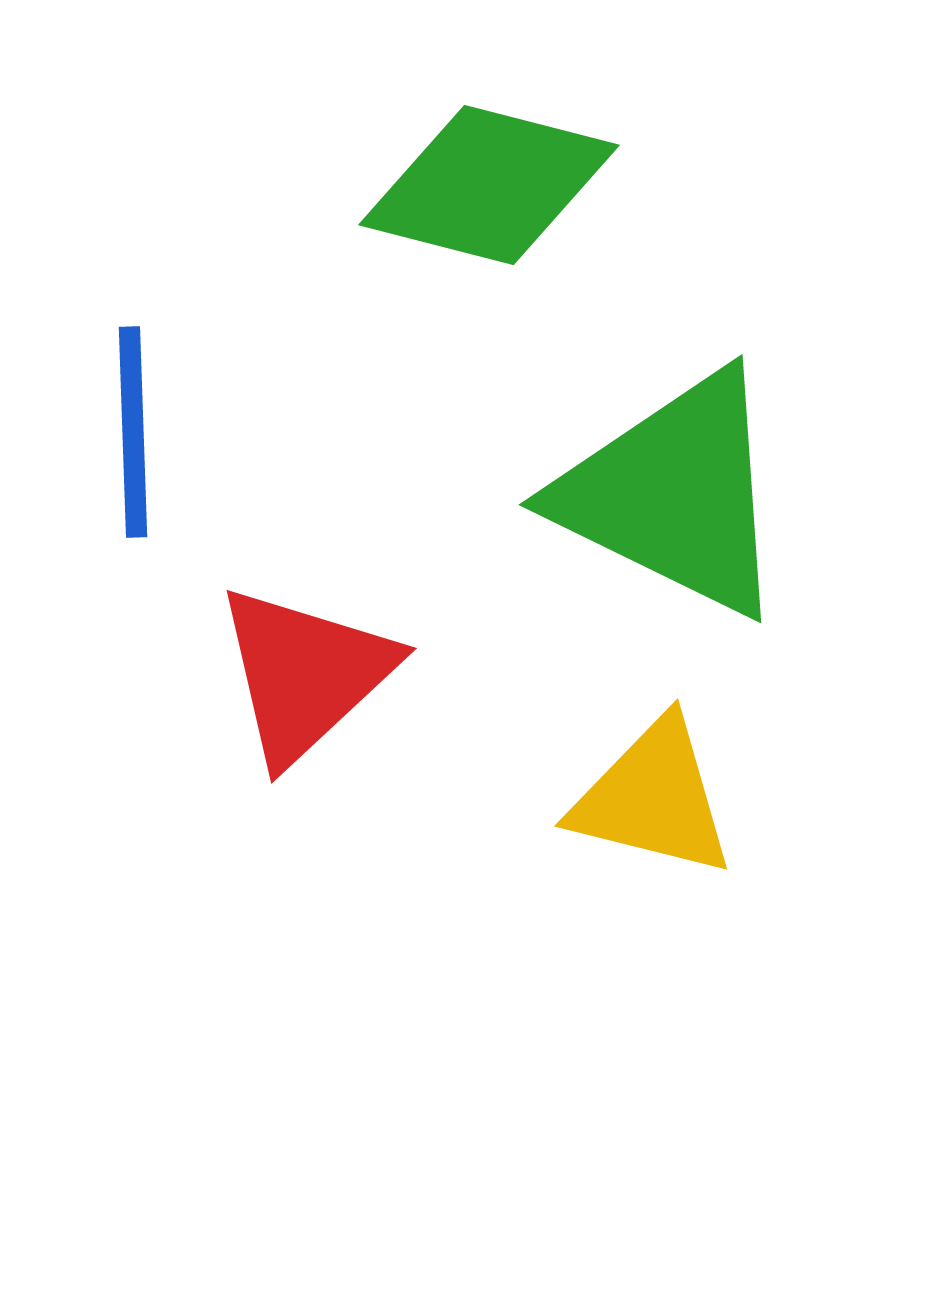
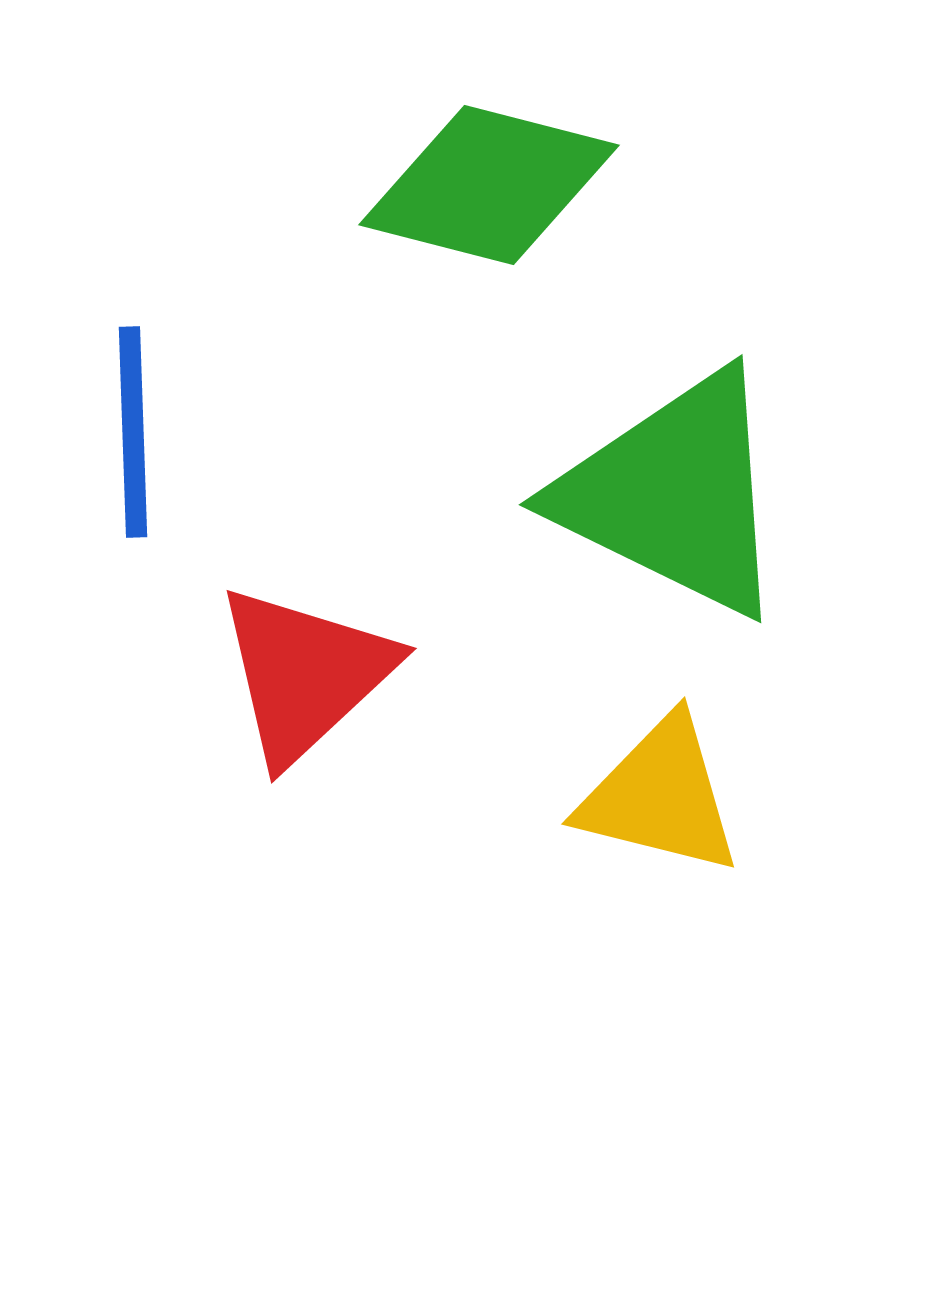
yellow triangle: moved 7 px right, 2 px up
